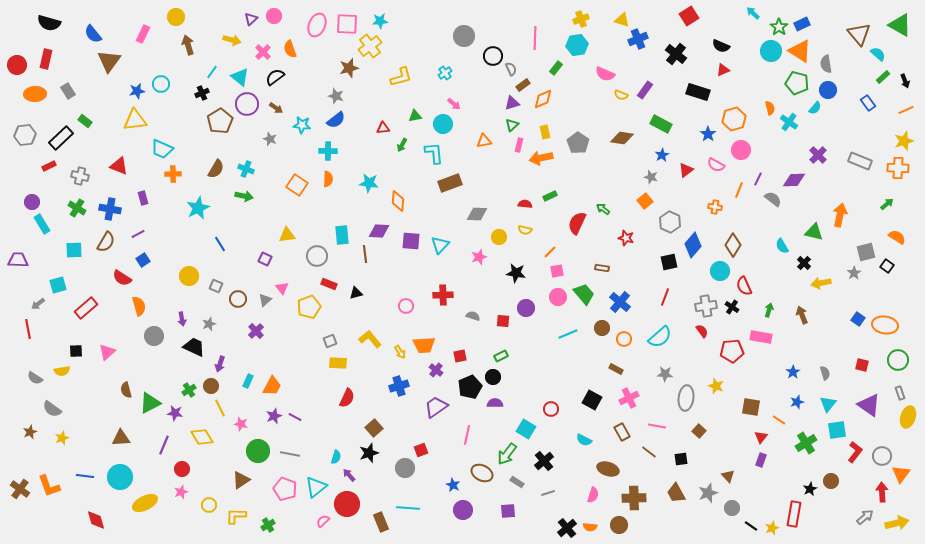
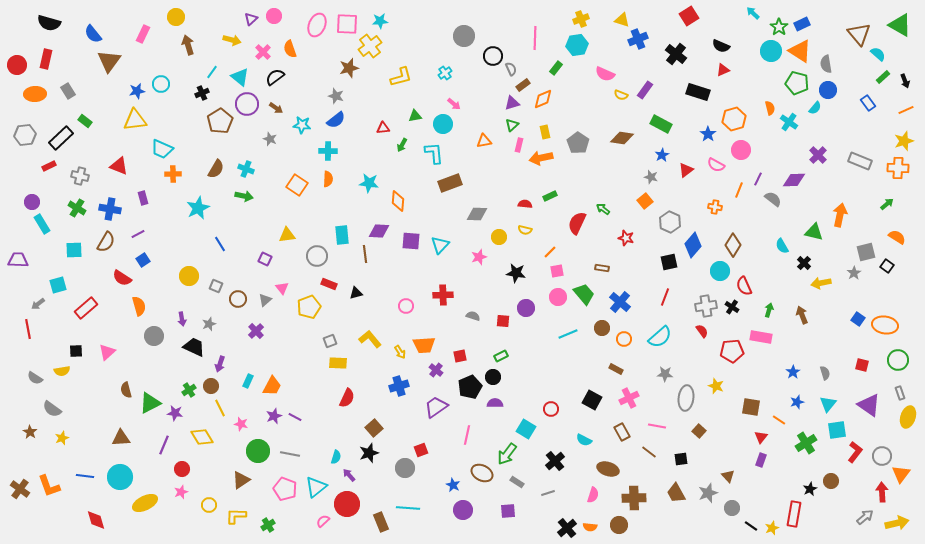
brown star at (30, 432): rotated 16 degrees counterclockwise
black cross at (544, 461): moved 11 px right
